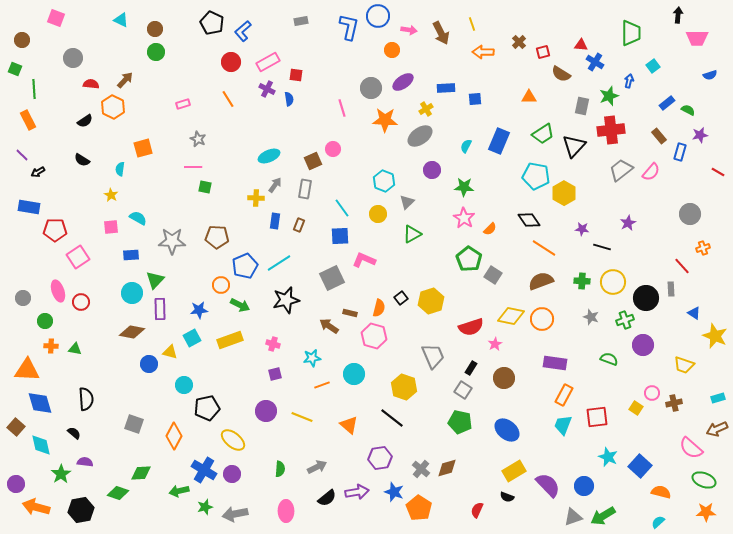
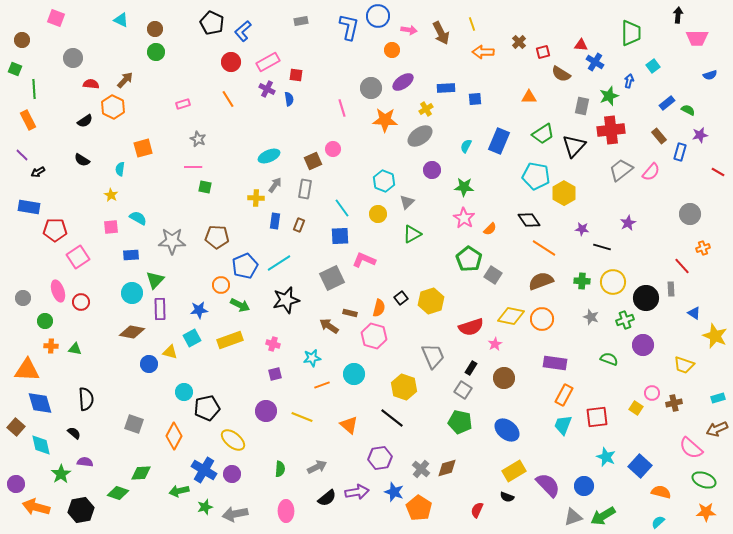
cyan circle at (184, 385): moved 7 px down
cyan star at (608, 457): moved 2 px left
